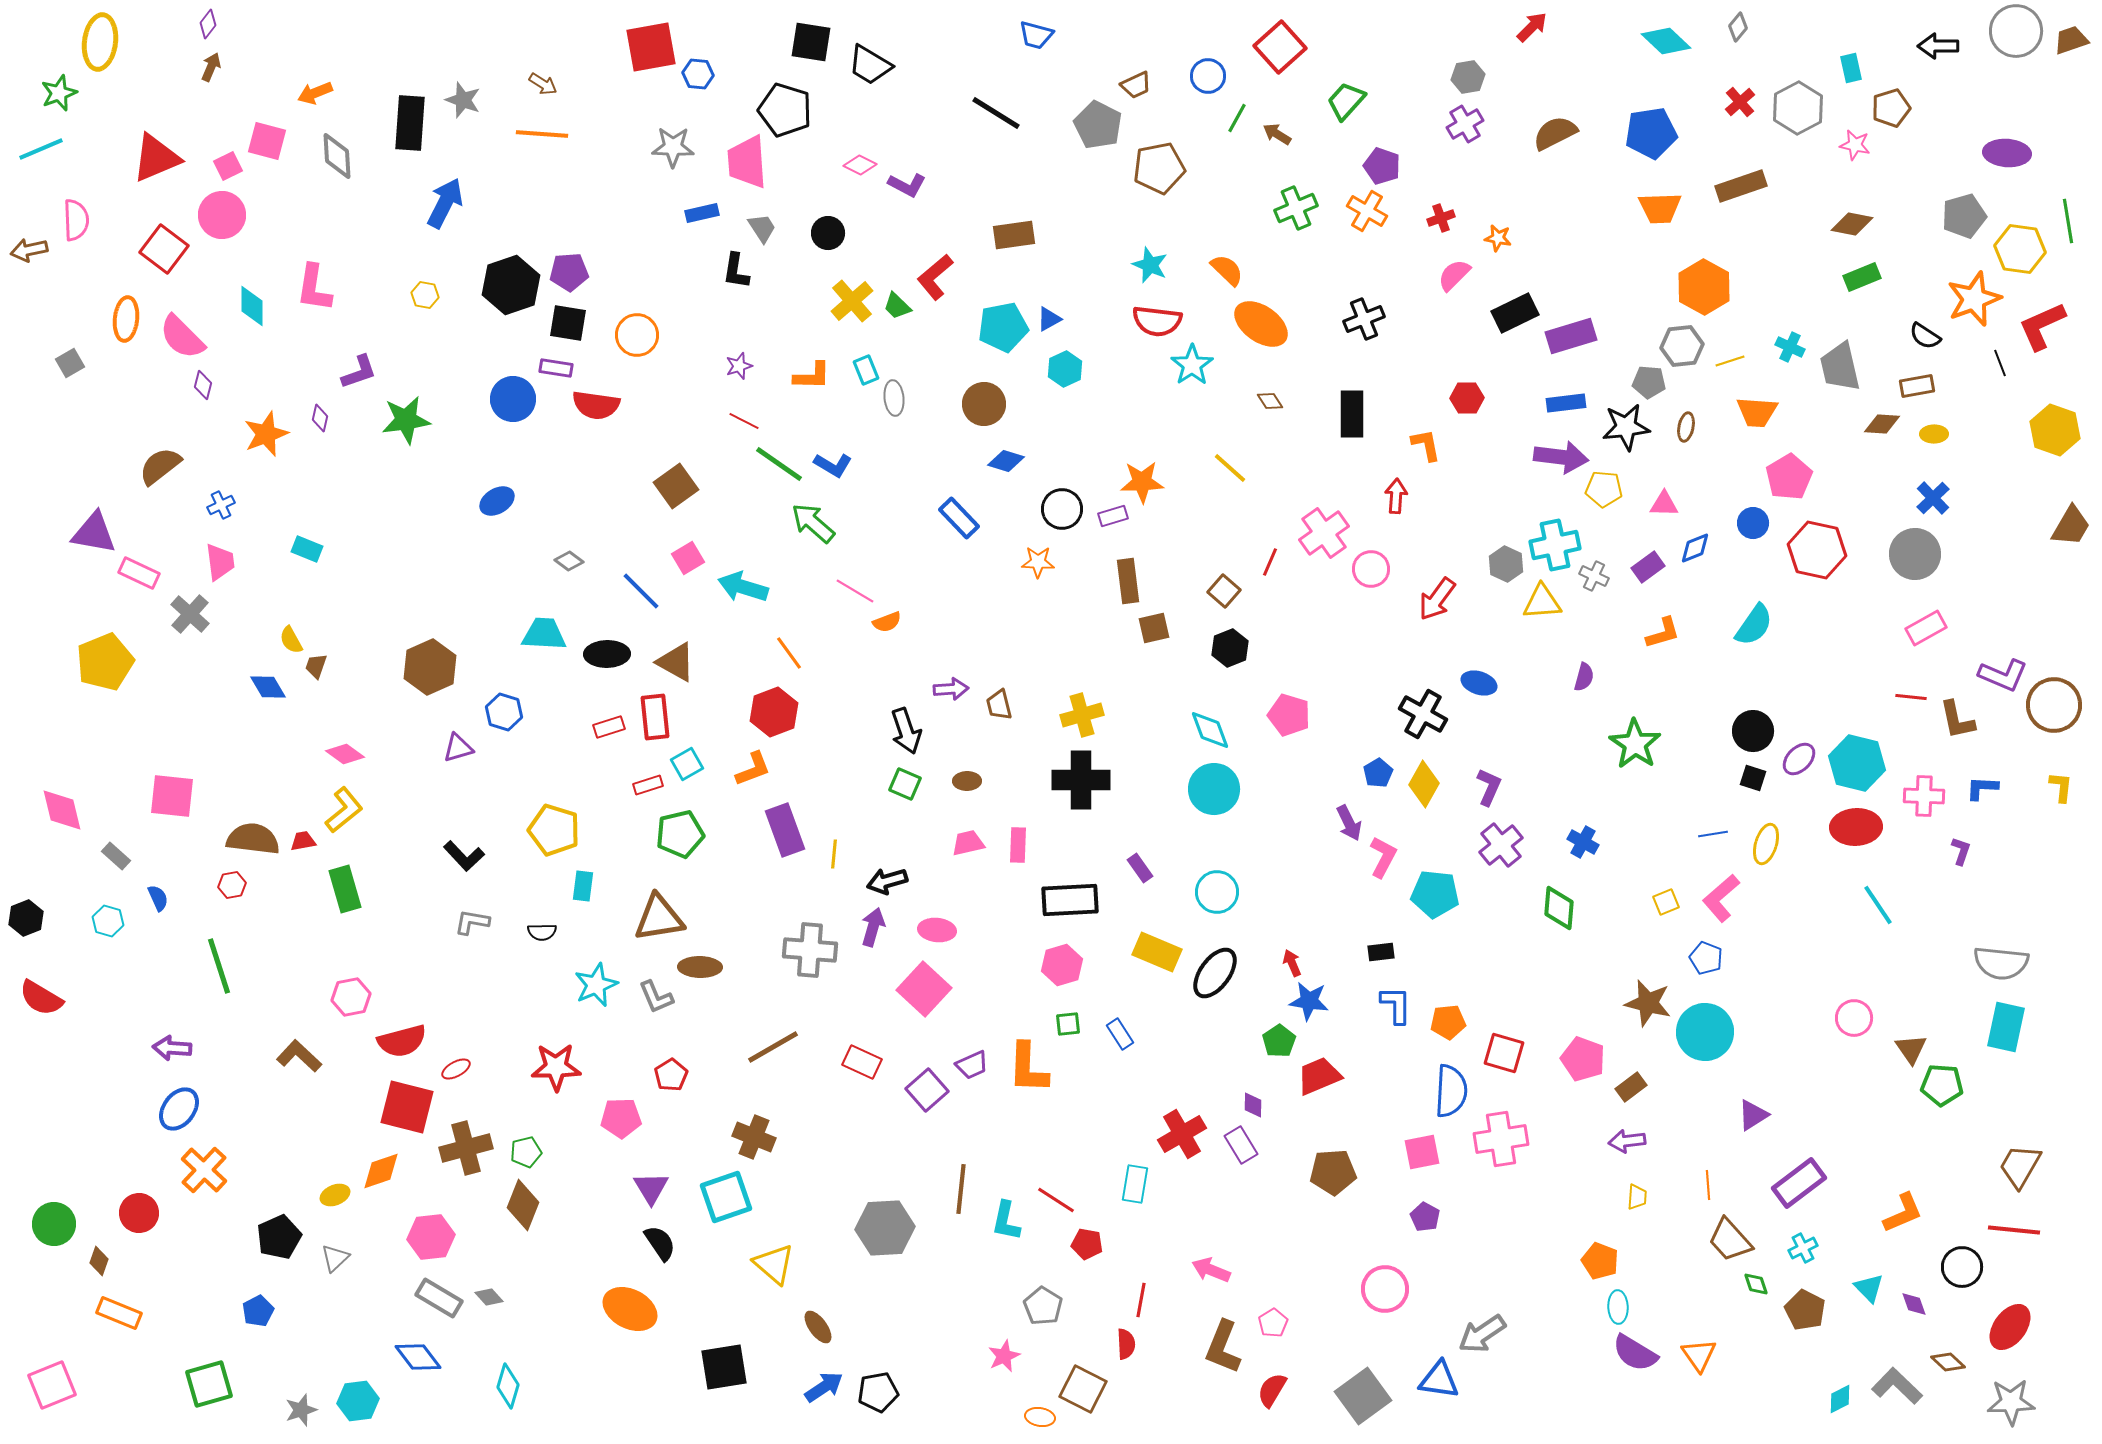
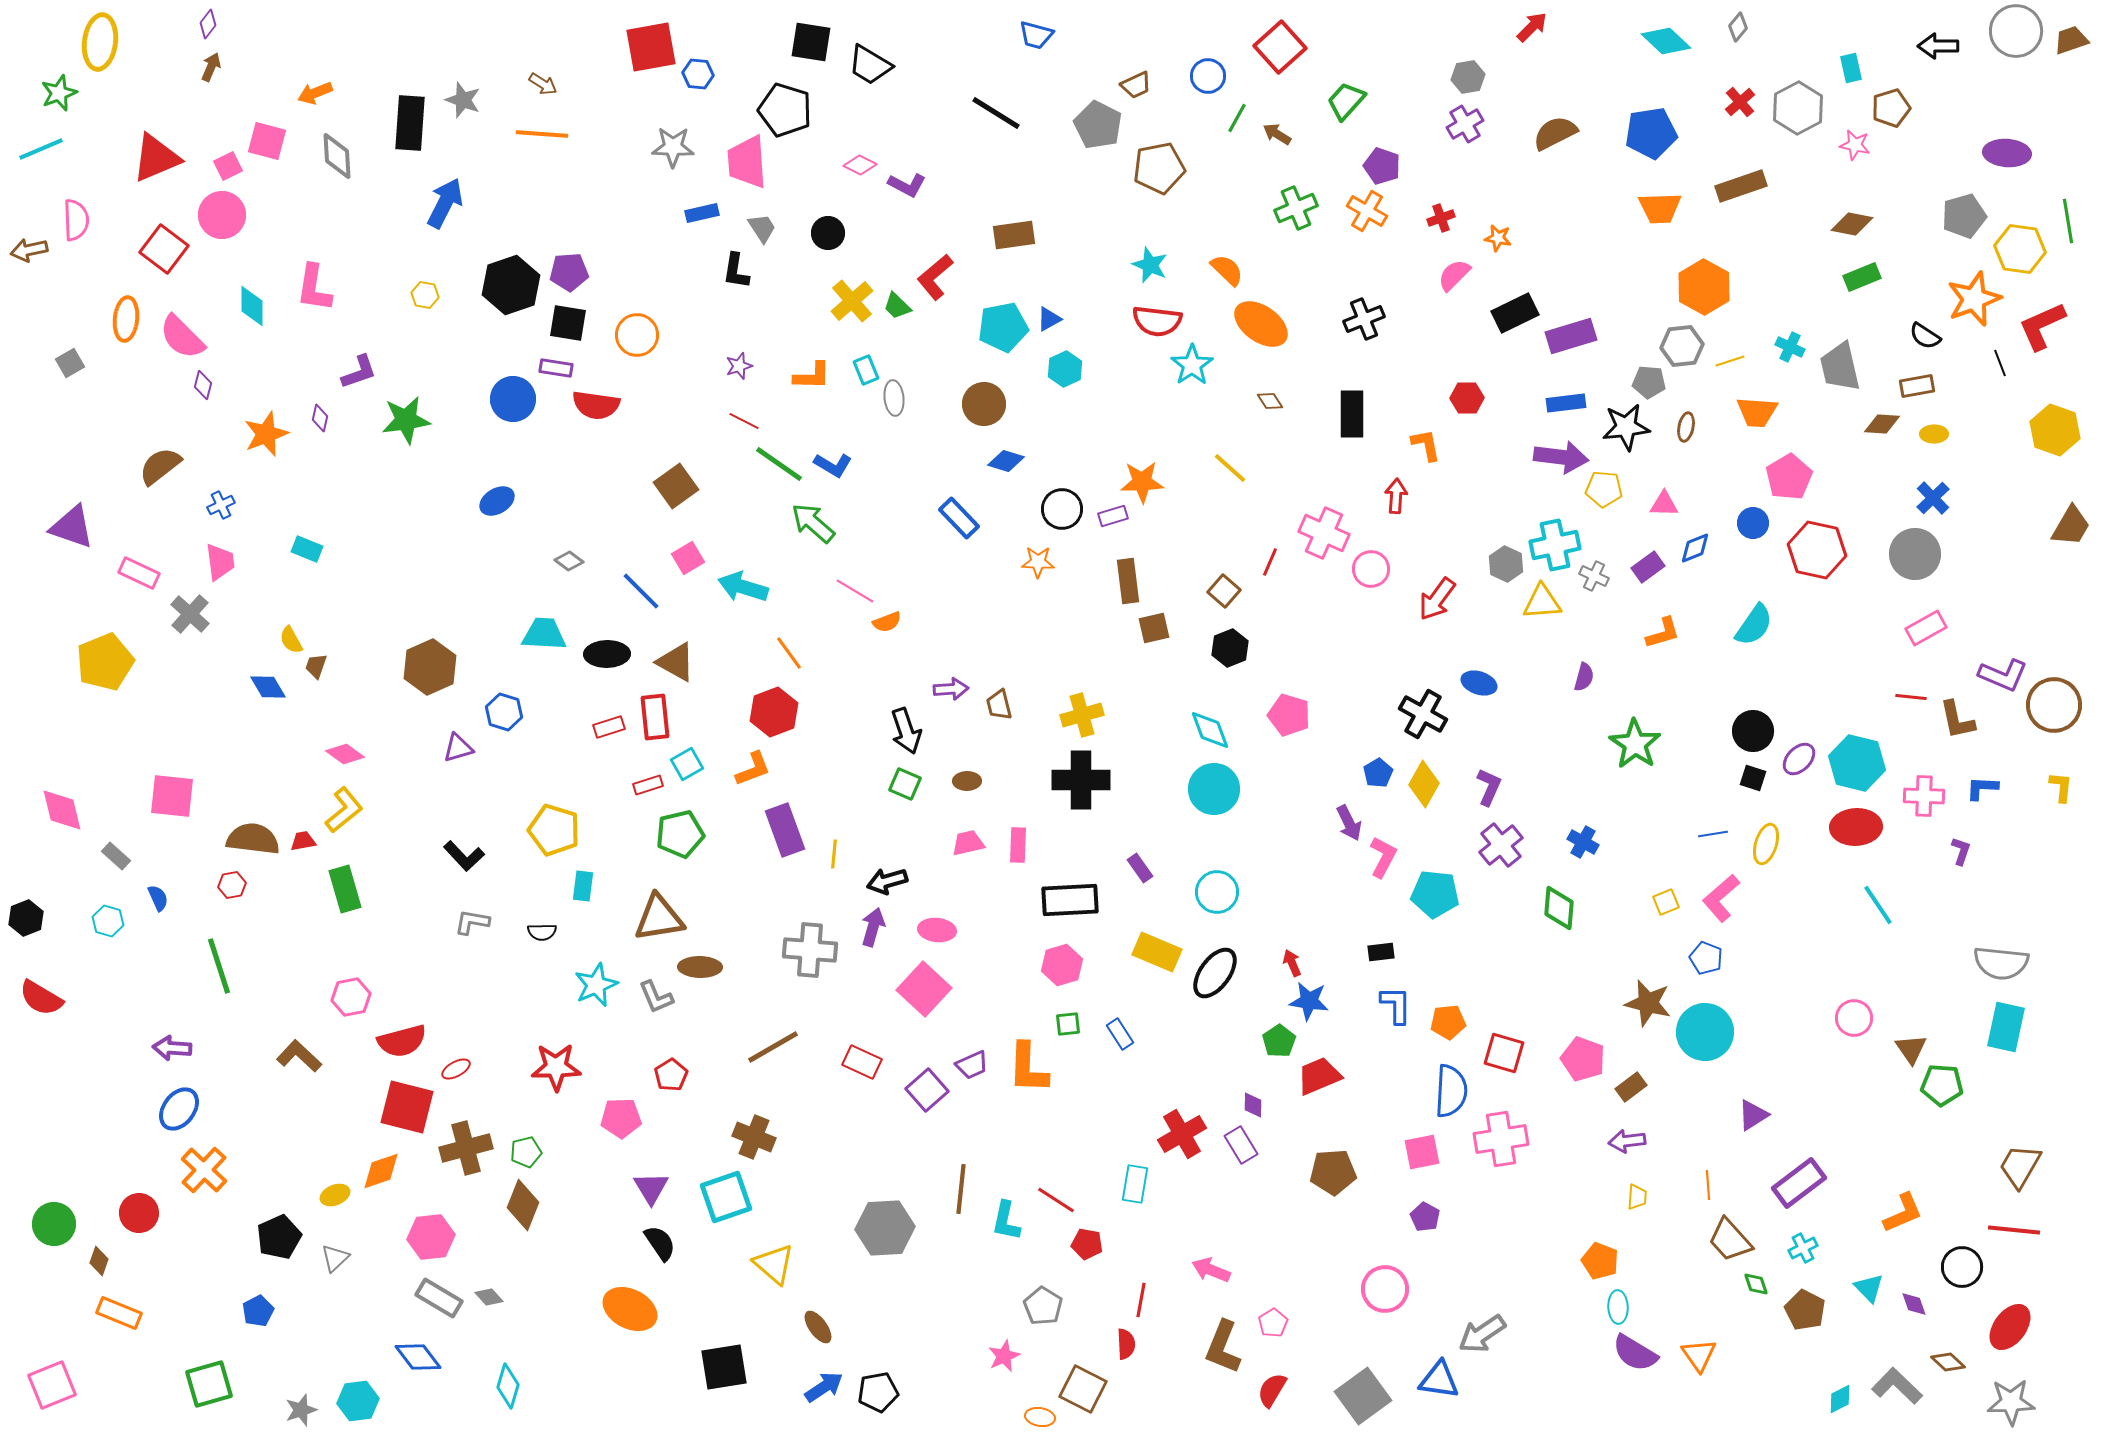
purple triangle at (94, 533): moved 22 px left, 6 px up; rotated 9 degrees clockwise
pink cross at (1324, 533): rotated 30 degrees counterclockwise
